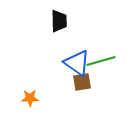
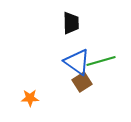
black trapezoid: moved 12 px right, 2 px down
blue triangle: moved 1 px up
brown square: rotated 24 degrees counterclockwise
